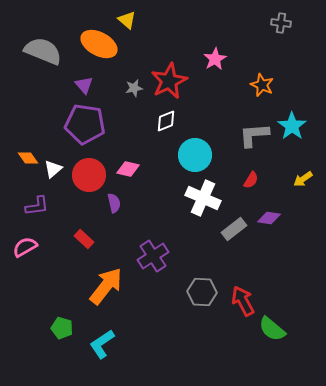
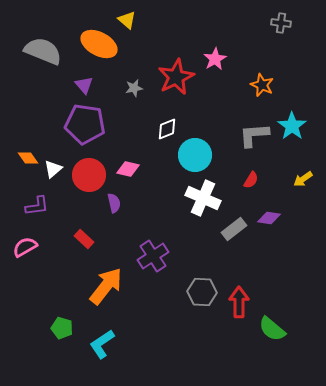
red star: moved 7 px right, 4 px up
white diamond: moved 1 px right, 8 px down
red arrow: moved 4 px left, 1 px down; rotated 28 degrees clockwise
